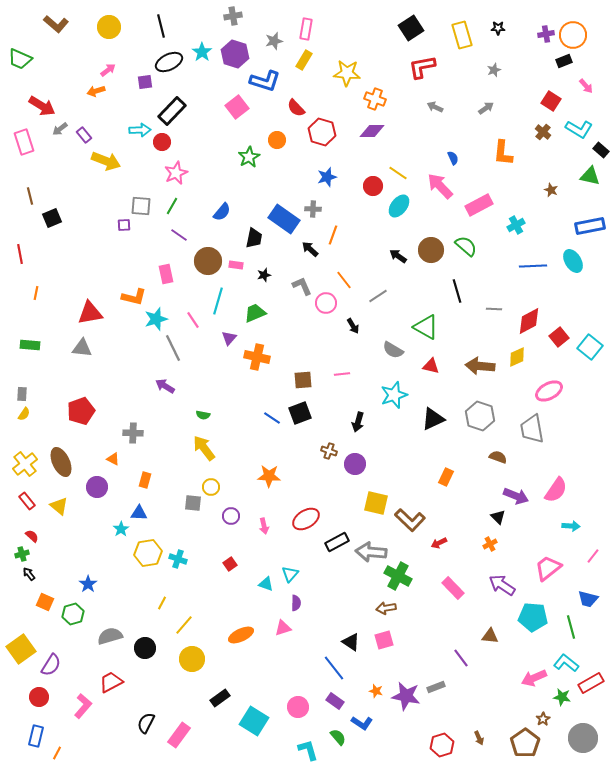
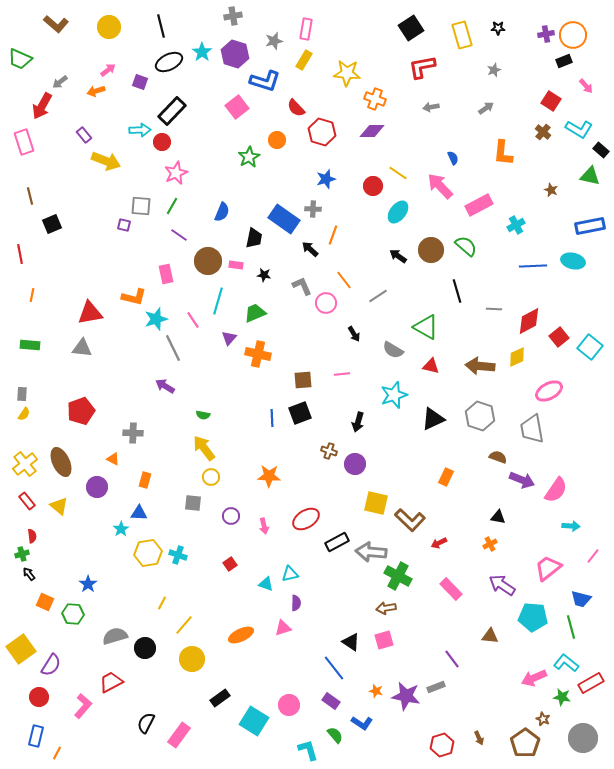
purple square at (145, 82): moved 5 px left; rotated 28 degrees clockwise
red arrow at (42, 106): rotated 88 degrees clockwise
gray arrow at (435, 107): moved 4 px left; rotated 35 degrees counterclockwise
gray arrow at (60, 129): moved 47 px up
blue star at (327, 177): moved 1 px left, 2 px down
cyan ellipse at (399, 206): moved 1 px left, 6 px down
blue semicircle at (222, 212): rotated 18 degrees counterclockwise
black square at (52, 218): moved 6 px down
purple square at (124, 225): rotated 16 degrees clockwise
cyan ellipse at (573, 261): rotated 45 degrees counterclockwise
black star at (264, 275): rotated 24 degrees clockwise
orange line at (36, 293): moved 4 px left, 2 px down
black arrow at (353, 326): moved 1 px right, 8 px down
orange cross at (257, 357): moved 1 px right, 3 px up
blue line at (272, 418): rotated 54 degrees clockwise
yellow circle at (211, 487): moved 10 px up
purple arrow at (516, 496): moved 6 px right, 16 px up
black triangle at (498, 517): rotated 35 degrees counterclockwise
red semicircle at (32, 536): rotated 40 degrees clockwise
cyan cross at (178, 559): moved 4 px up
cyan triangle at (290, 574): rotated 36 degrees clockwise
pink rectangle at (453, 588): moved 2 px left, 1 px down
blue trapezoid at (588, 599): moved 7 px left
green hexagon at (73, 614): rotated 20 degrees clockwise
gray semicircle at (110, 636): moved 5 px right
purple line at (461, 658): moved 9 px left, 1 px down
purple rectangle at (335, 701): moved 4 px left
pink circle at (298, 707): moved 9 px left, 2 px up
brown star at (543, 719): rotated 16 degrees counterclockwise
green semicircle at (338, 737): moved 3 px left, 2 px up
